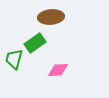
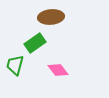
green trapezoid: moved 1 px right, 6 px down
pink diamond: rotated 55 degrees clockwise
